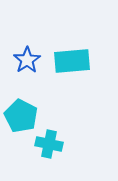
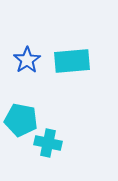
cyan pentagon: moved 4 px down; rotated 16 degrees counterclockwise
cyan cross: moved 1 px left, 1 px up
